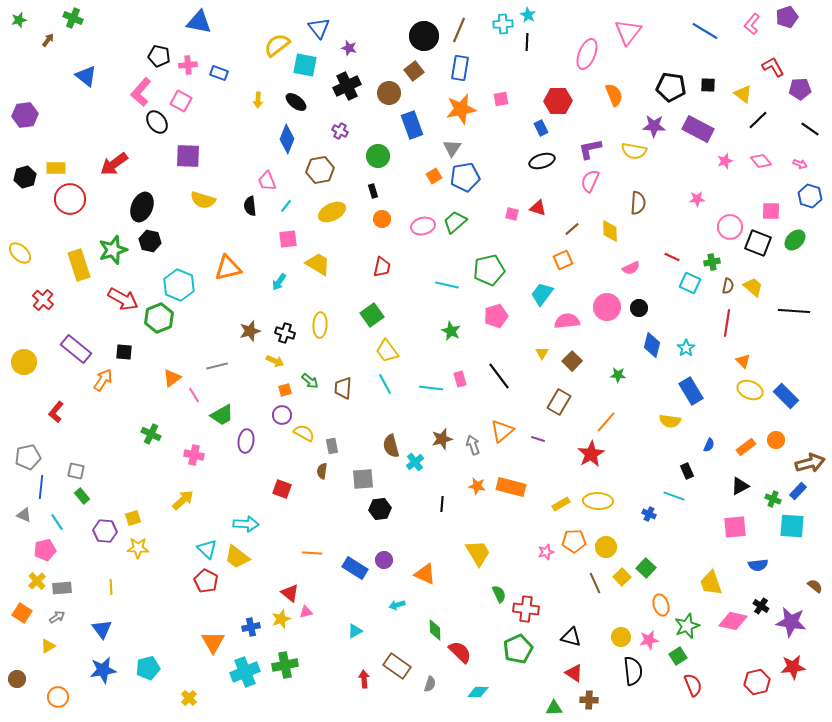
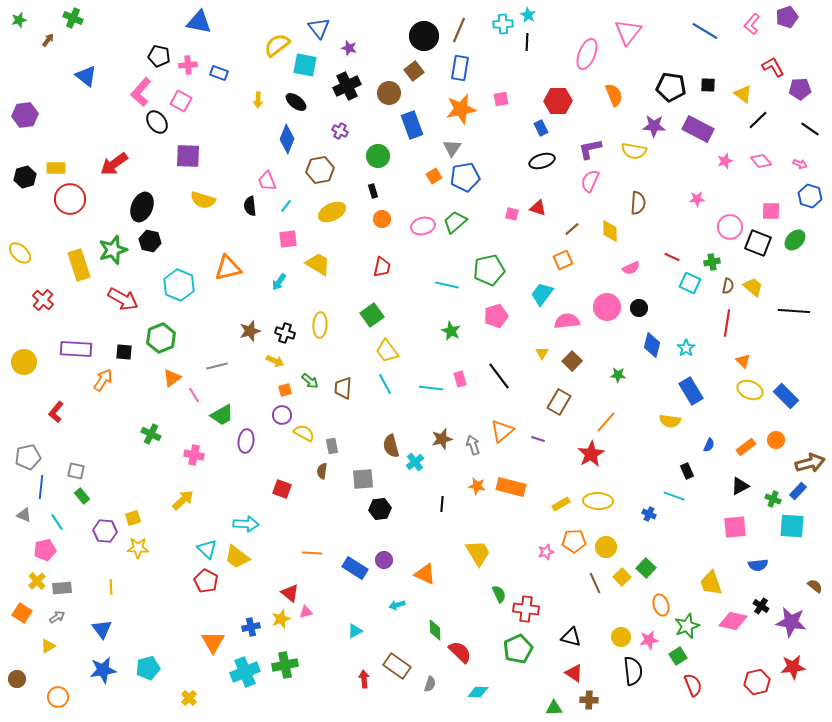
green hexagon at (159, 318): moved 2 px right, 20 px down
purple rectangle at (76, 349): rotated 36 degrees counterclockwise
